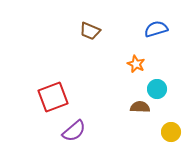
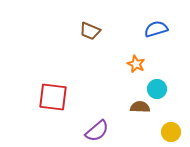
red square: rotated 28 degrees clockwise
purple semicircle: moved 23 px right
